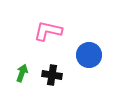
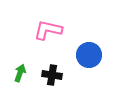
pink L-shape: moved 1 px up
green arrow: moved 2 px left
